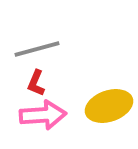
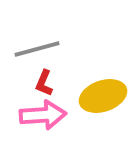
red L-shape: moved 8 px right
yellow ellipse: moved 6 px left, 10 px up
